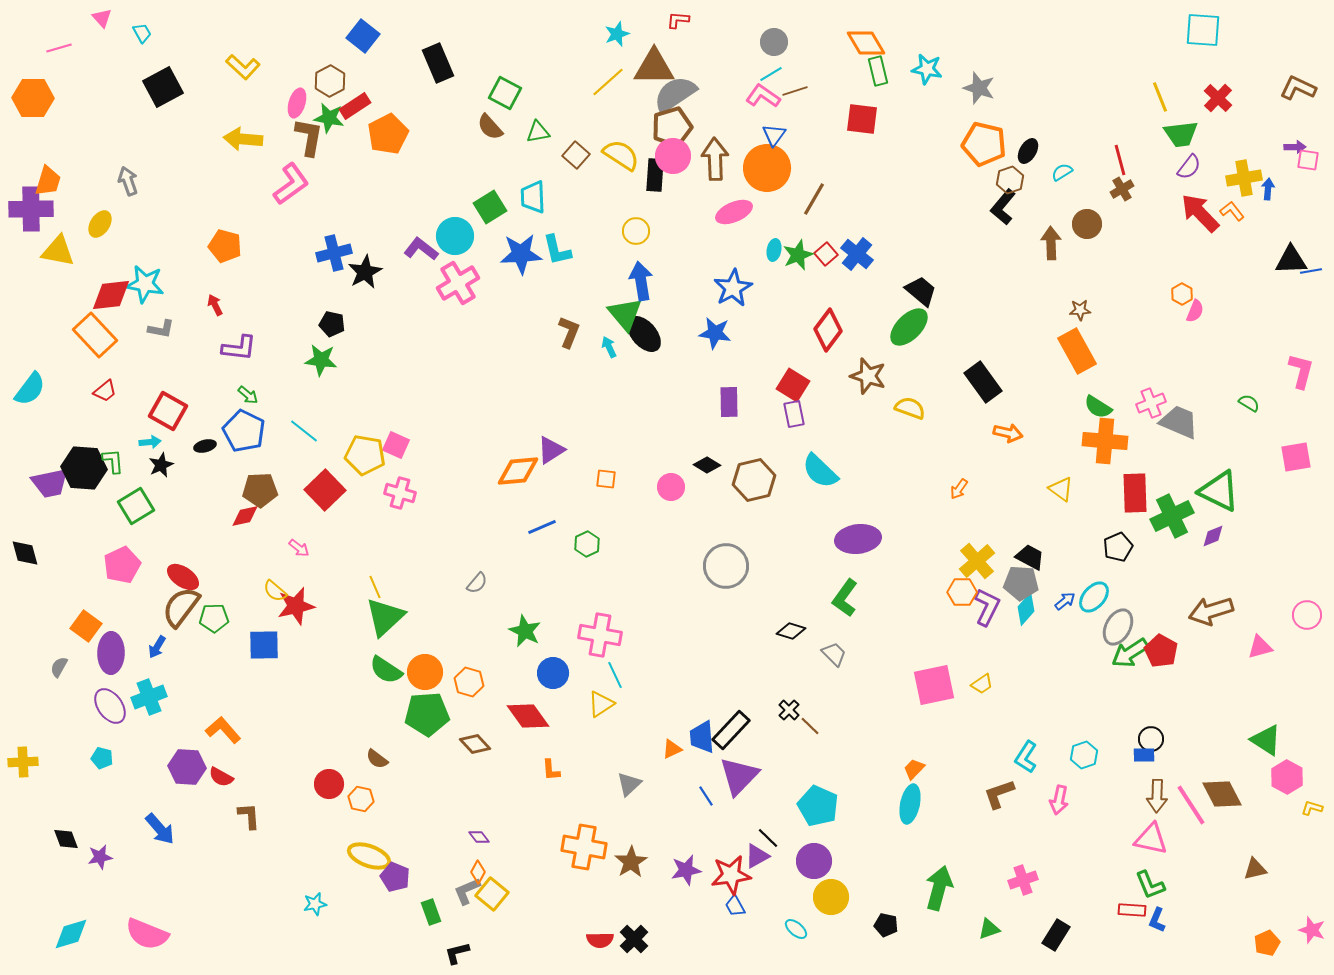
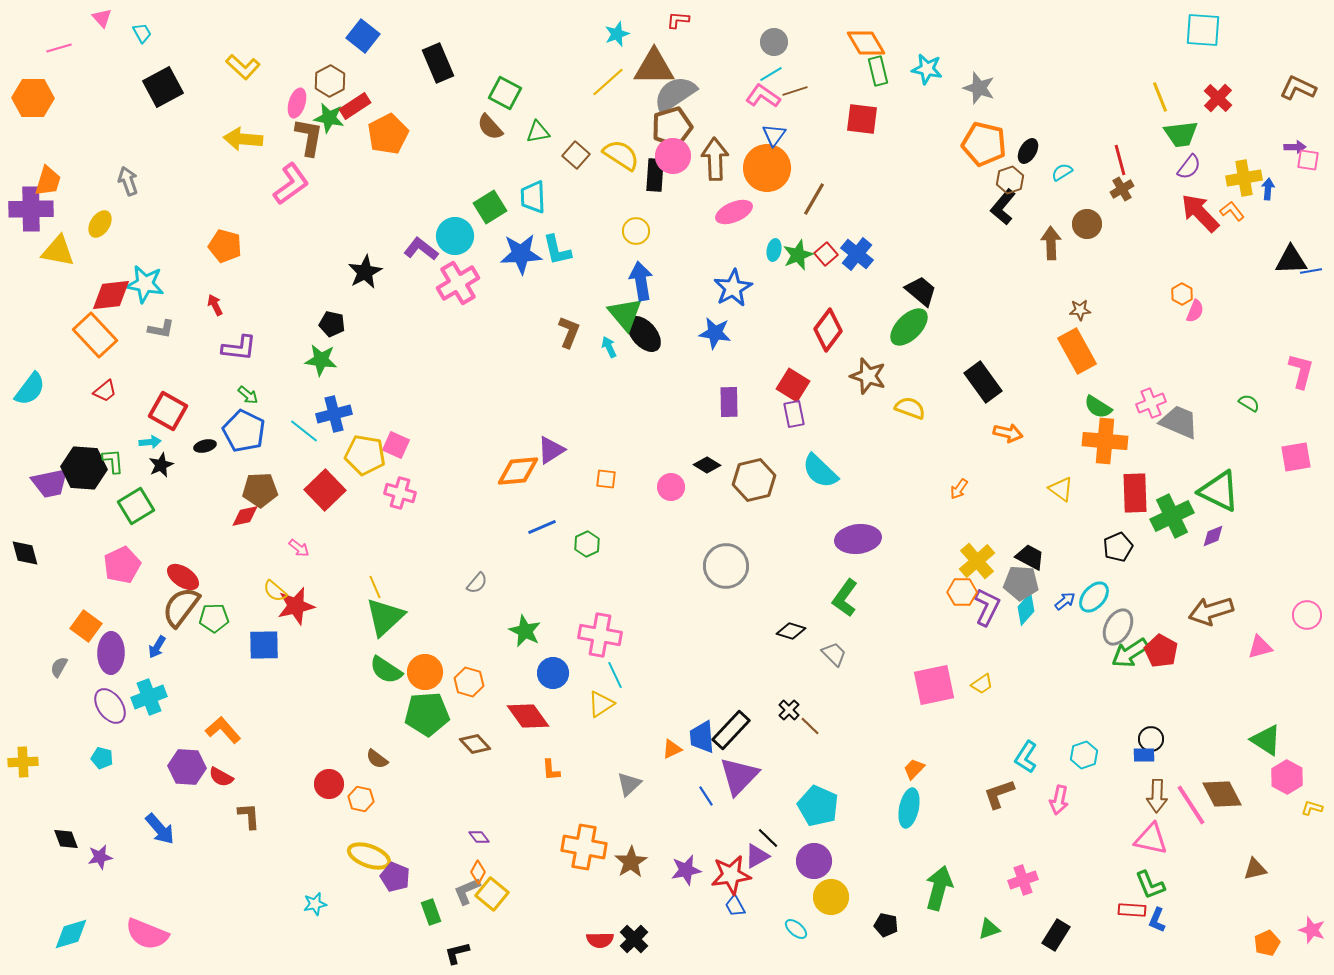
blue cross at (334, 253): moved 161 px down
cyan ellipse at (910, 804): moved 1 px left, 4 px down
